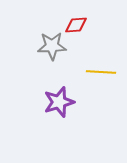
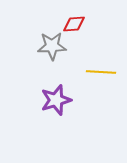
red diamond: moved 2 px left, 1 px up
purple star: moved 3 px left, 2 px up
